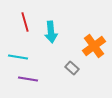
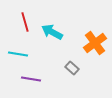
cyan arrow: moved 1 px right; rotated 125 degrees clockwise
orange cross: moved 1 px right, 3 px up
cyan line: moved 3 px up
purple line: moved 3 px right
